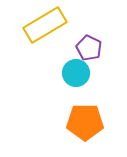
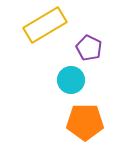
cyan circle: moved 5 px left, 7 px down
